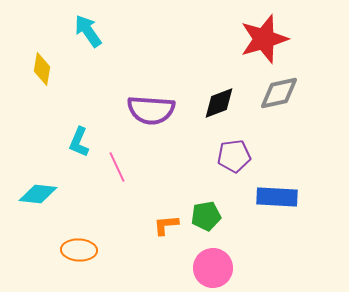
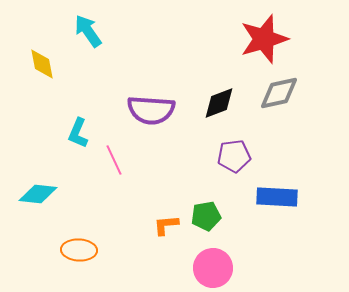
yellow diamond: moved 5 px up; rotated 20 degrees counterclockwise
cyan L-shape: moved 1 px left, 9 px up
pink line: moved 3 px left, 7 px up
